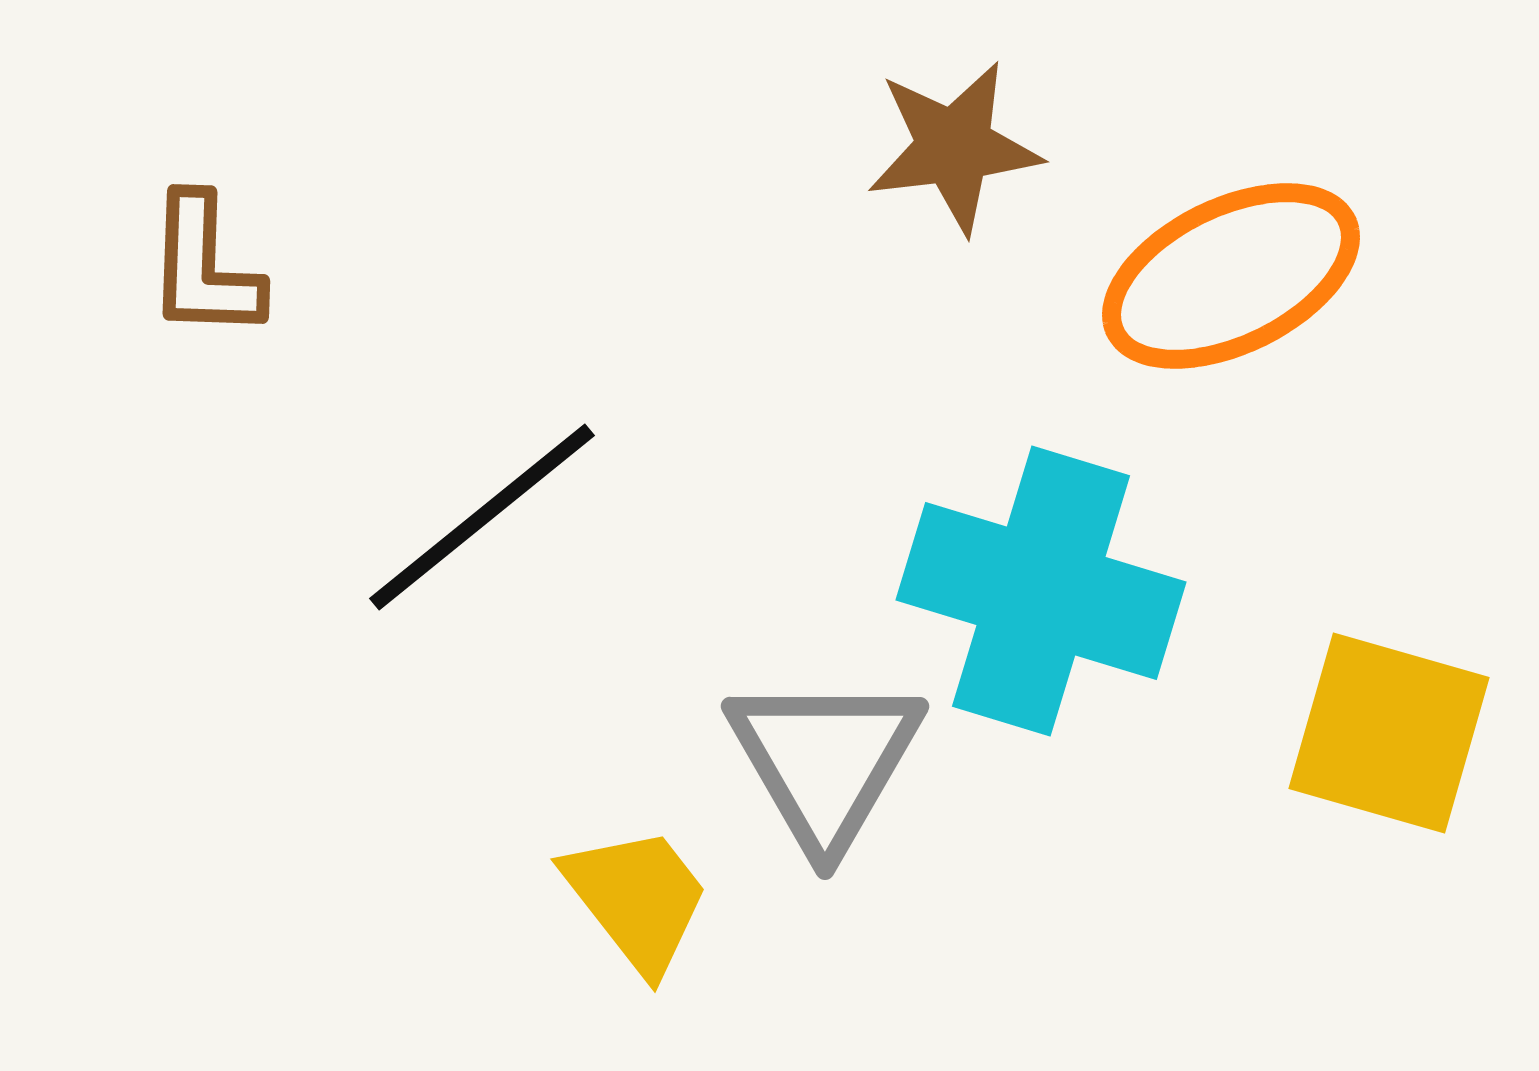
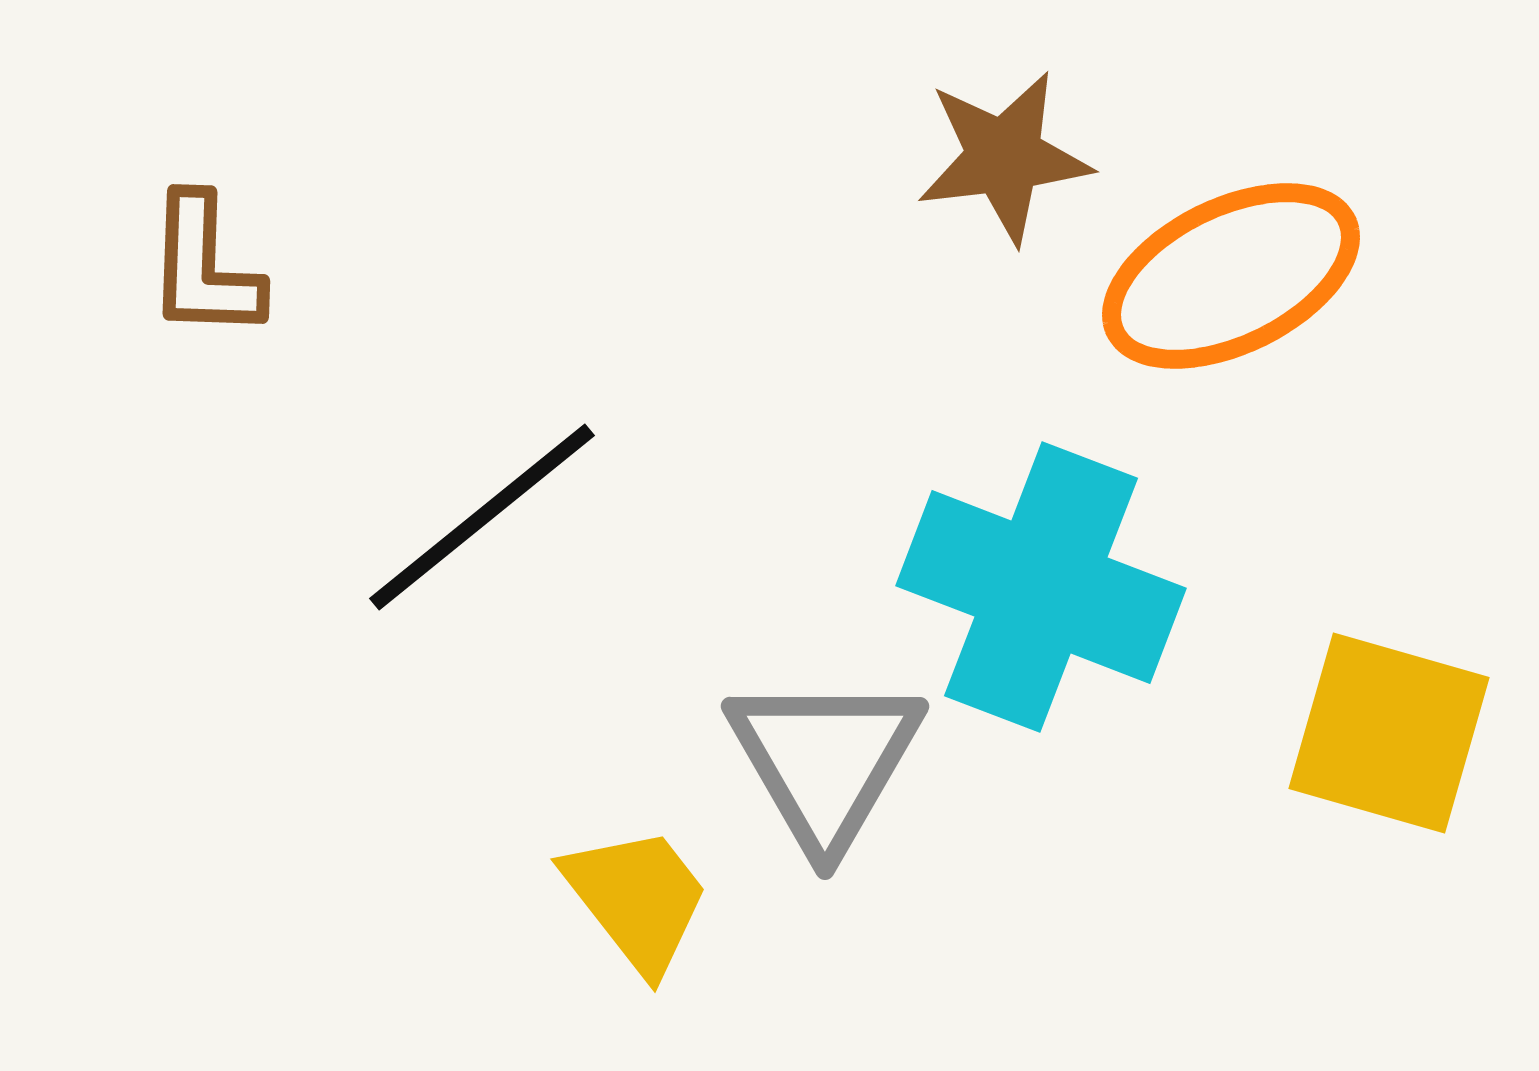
brown star: moved 50 px right, 10 px down
cyan cross: moved 4 px up; rotated 4 degrees clockwise
